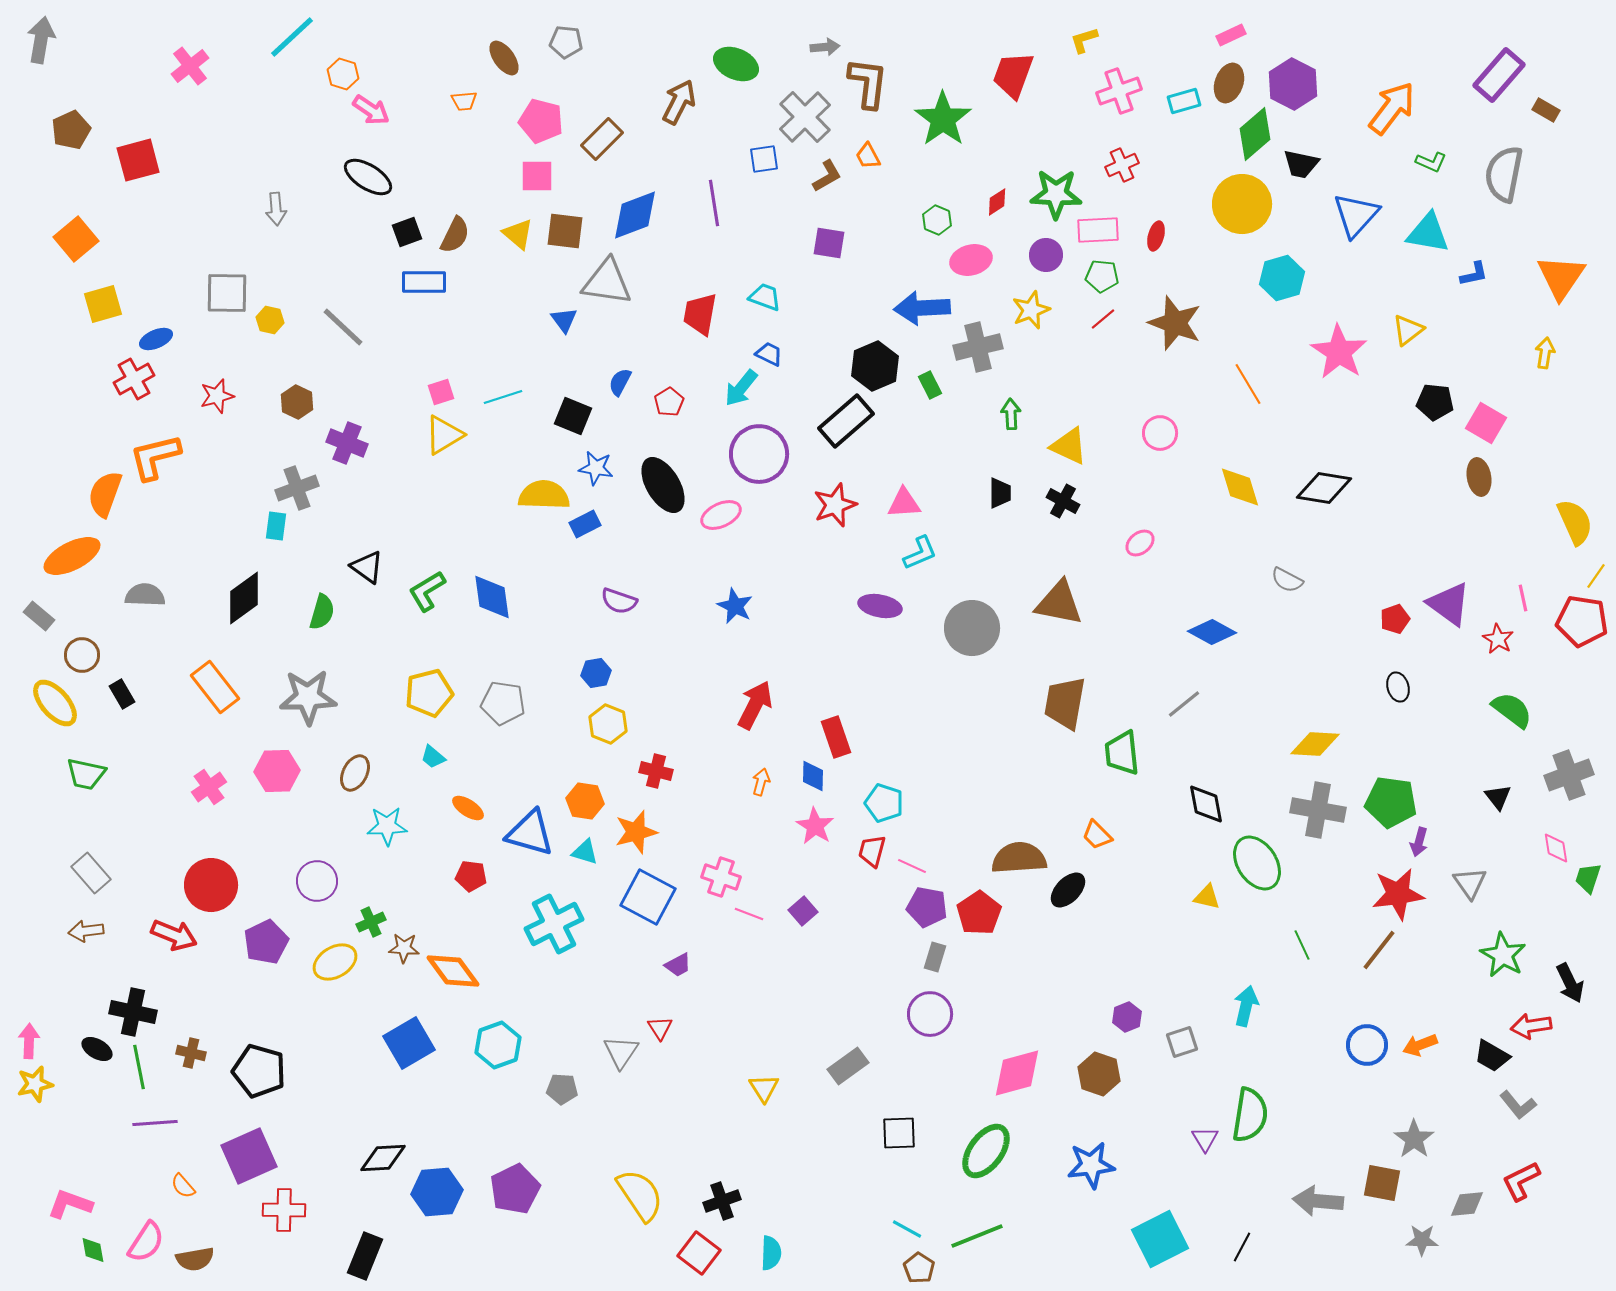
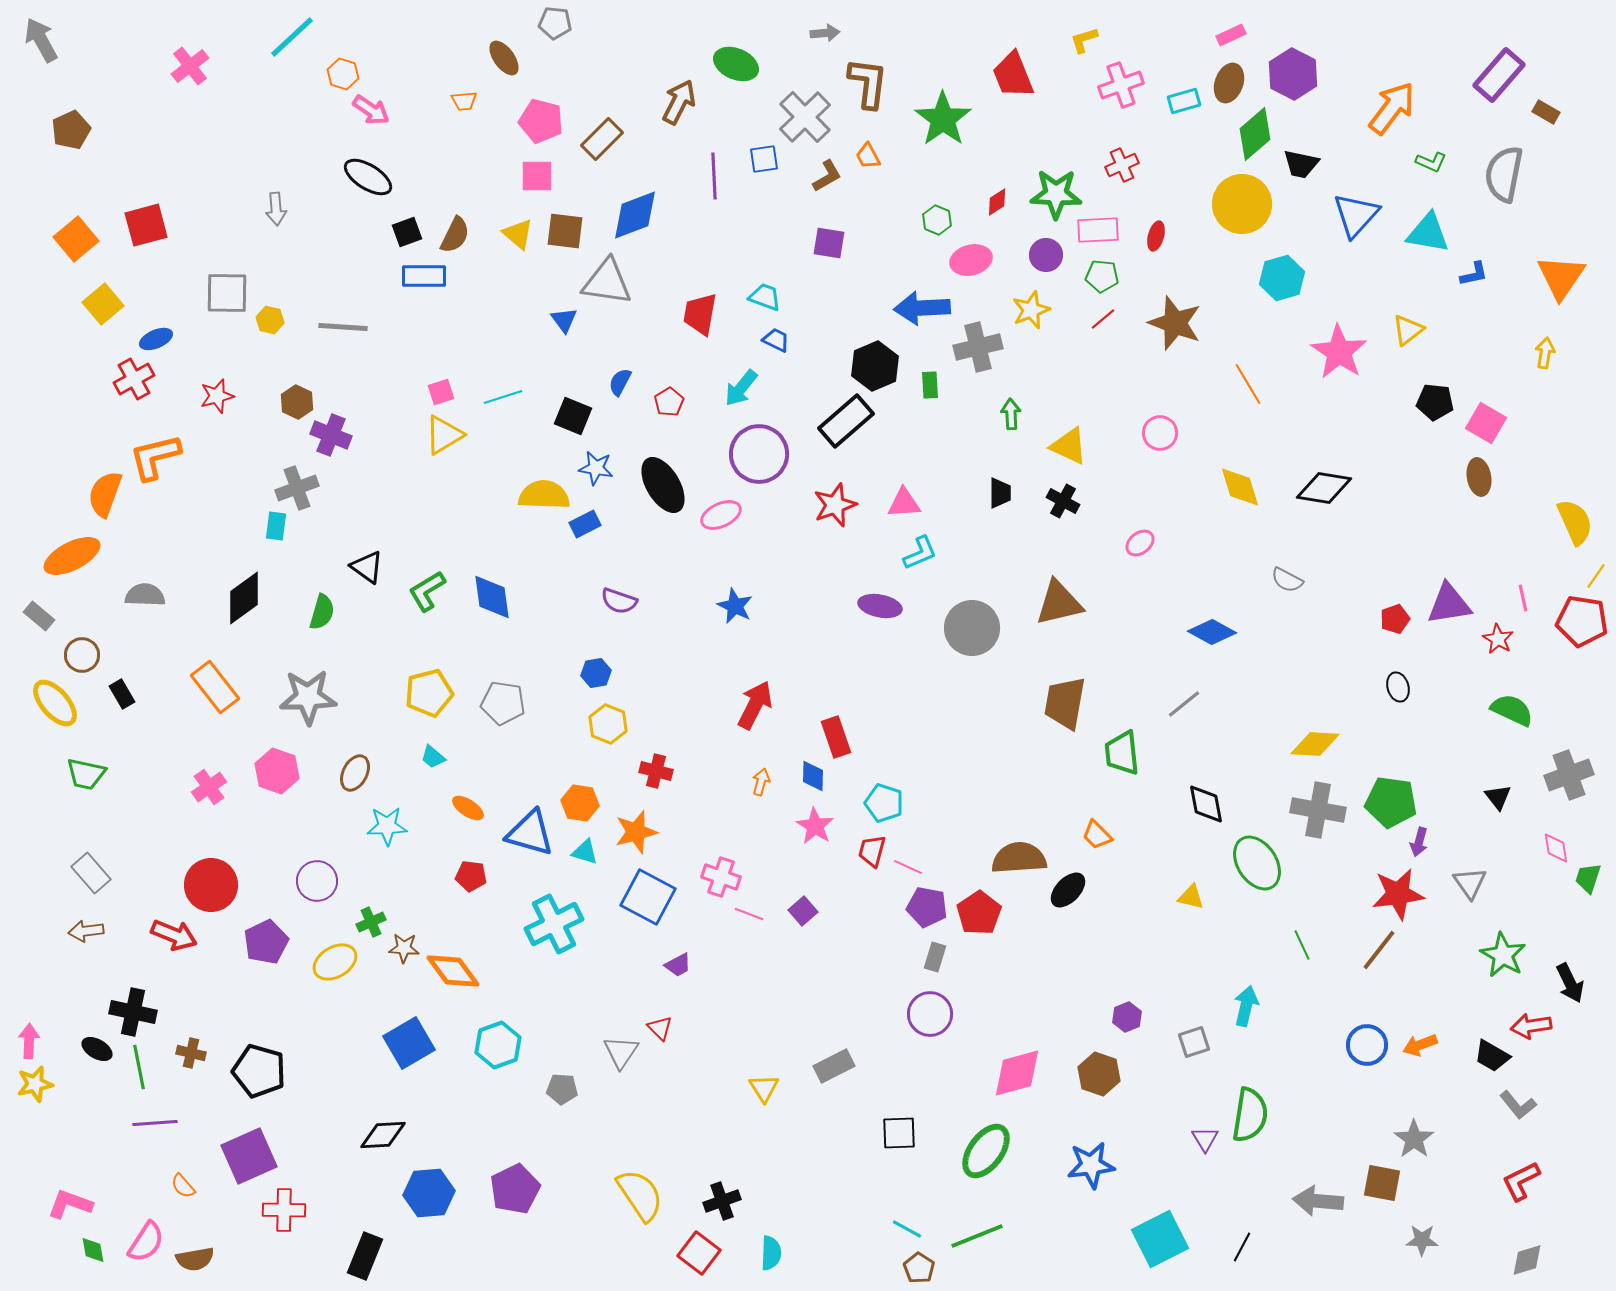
gray arrow at (41, 40): rotated 39 degrees counterclockwise
gray pentagon at (566, 42): moved 11 px left, 19 px up
gray arrow at (825, 47): moved 14 px up
red trapezoid at (1013, 75): rotated 42 degrees counterclockwise
purple hexagon at (1293, 84): moved 10 px up
pink cross at (1119, 91): moved 2 px right, 6 px up
brown rectangle at (1546, 110): moved 2 px down
red square at (138, 160): moved 8 px right, 65 px down
purple line at (714, 203): moved 27 px up; rotated 6 degrees clockwise
blue rectangle at (424, 282): moved 6 px up
yellow square at (103, 304): rotated 24 degrees counterclockwise
gray line at (343, 327): rotated 39 degrees counterclockwise
blue trapezoid at (769, 354): moved 7 px right, 14 px up
green rectangle at (930, 385): rotated 24 degrees clockwise
purple cross at (347, 443): moved 16 px left, 8 px up
brown triangle at (1059, 603): rotated 24 degrees counterclockwise
purple triangle at (1449, 604): rotated 45 degrees counterclockwise
green semicircle at (1512, 710): rotated 12 degrees counterclockwise
pink hexagon at (277, 771): rotated 21 degrees clockwise
orange hexagon at (585, 801): moved 5 px left, 2 px down
pink line at (912, 866): moved 4 px left, 1 px down
yellow triangle at (1207, 897): moved 16 px left
red triangle at (660, 1028): rotated 12 degrees counterclockwise
gray square at (1182, 1042): moved 12 px right
gray rectangle at (848, 1066): moved 14 px left; rotated 9 degrees clockwise
black diamond at (383, 1158): moved 23 px up
blue hexagon at (437, 1192): moved 8 px left, 1 px down
gray diamond at (1467, 1204): moved 60 px right, 56 px down; rotated 12 degrees counterclockwise
